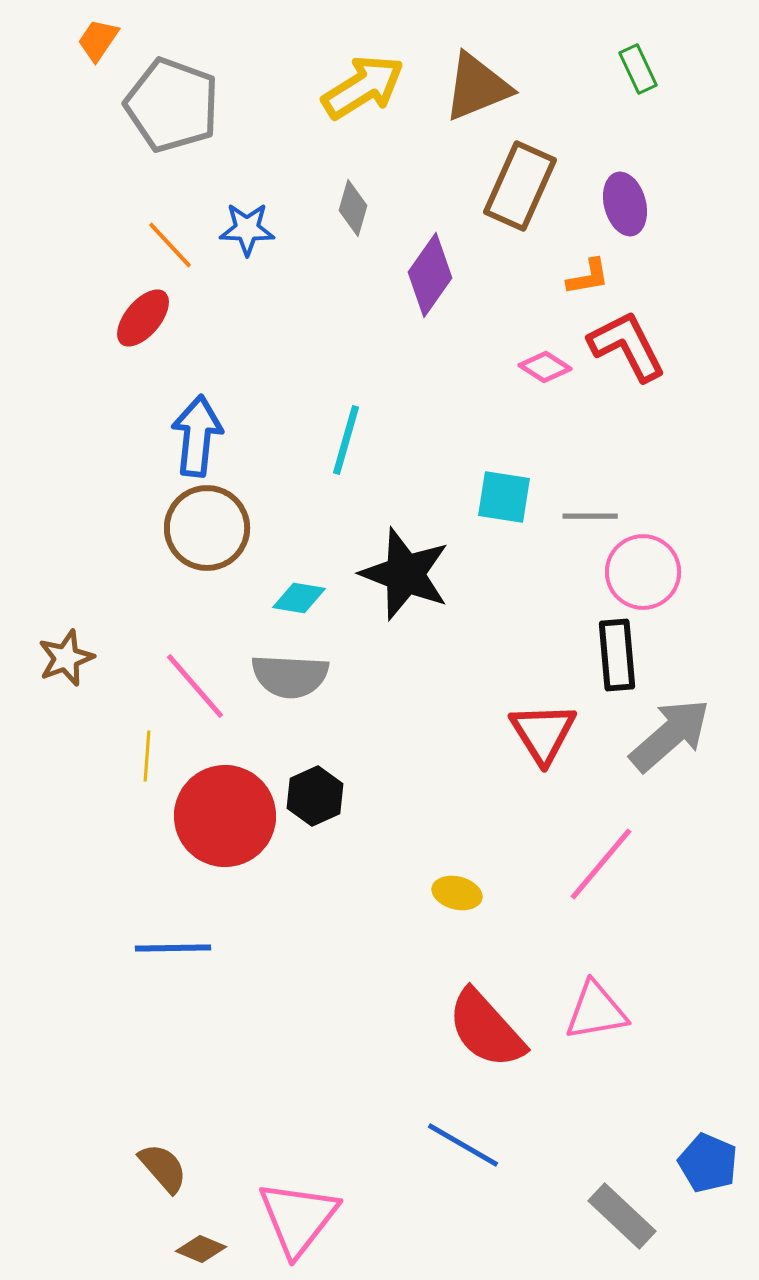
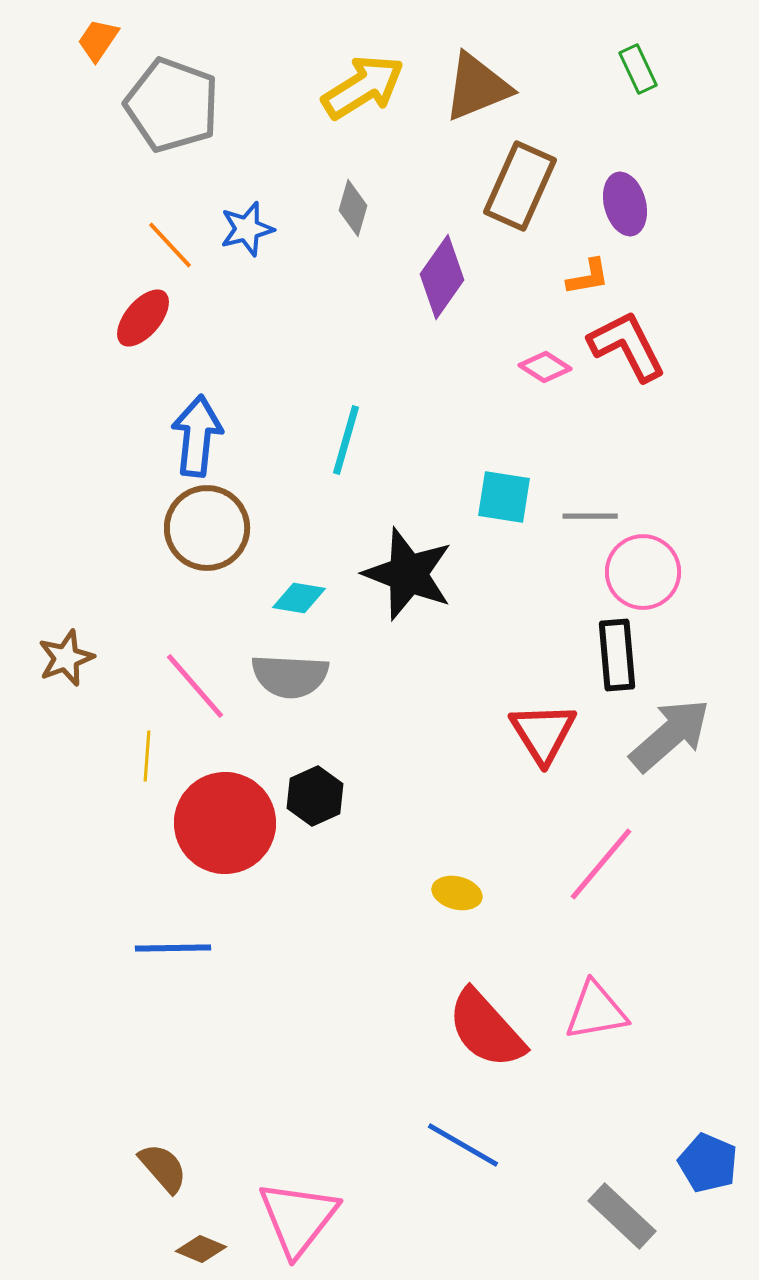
blue star at (247, 229): rotated 16 degrees counterclockwise
purple diamond at (430, 275): moved 12 px right, 2 px down
black star at (405, 574): moved 3 px right
red circle at (225, 816): moved 7 px down
